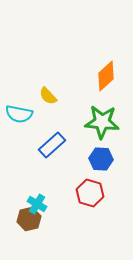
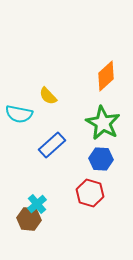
green star: moved 1 px right, 1 px down; rotated 24 degrees clockwise
cyan cross: rotated 18 degrees clockwise
brown hexagon: rotated 20 degrees clockwise
